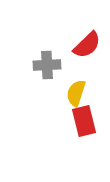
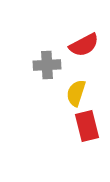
red semicircle: moved 3 px left; rotated 16 degrees clockwise
red rectangle: moved 3 px right, 5 px down
